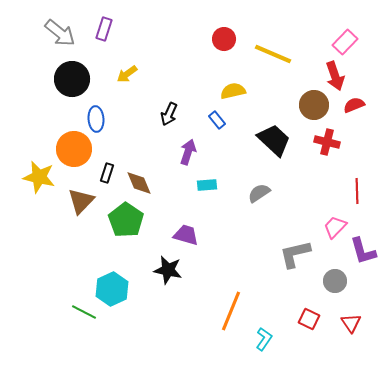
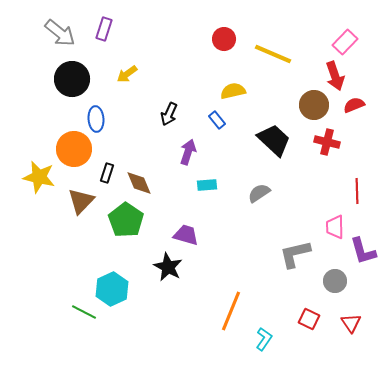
pink trapezoid: rotated 45 degrees counterclockwise
black star: moved 3 px up; rotated 16 degrees clockwise
